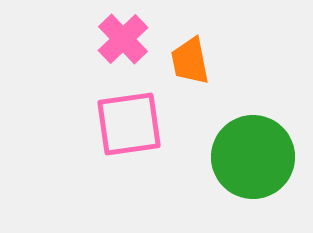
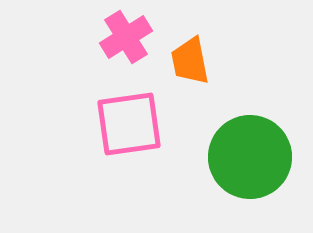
pink cross: moved 3 px right, 2 px up; rotated 12 degrees clockwise
green circle: moved 3 px left
